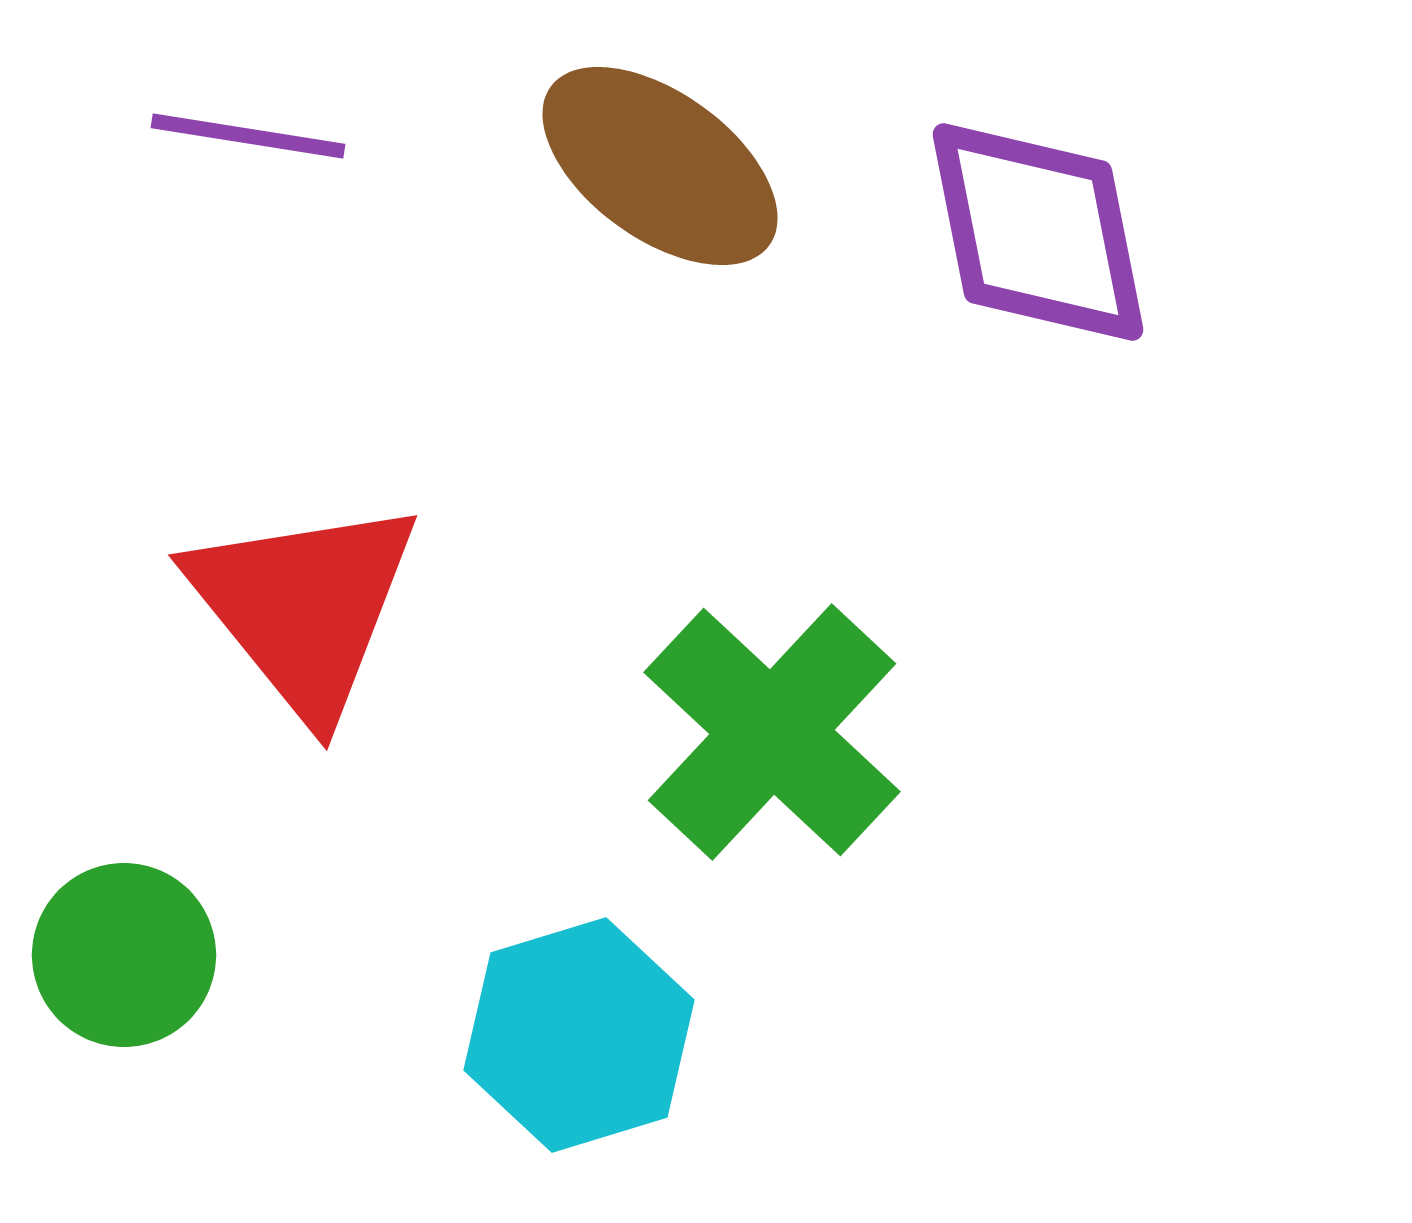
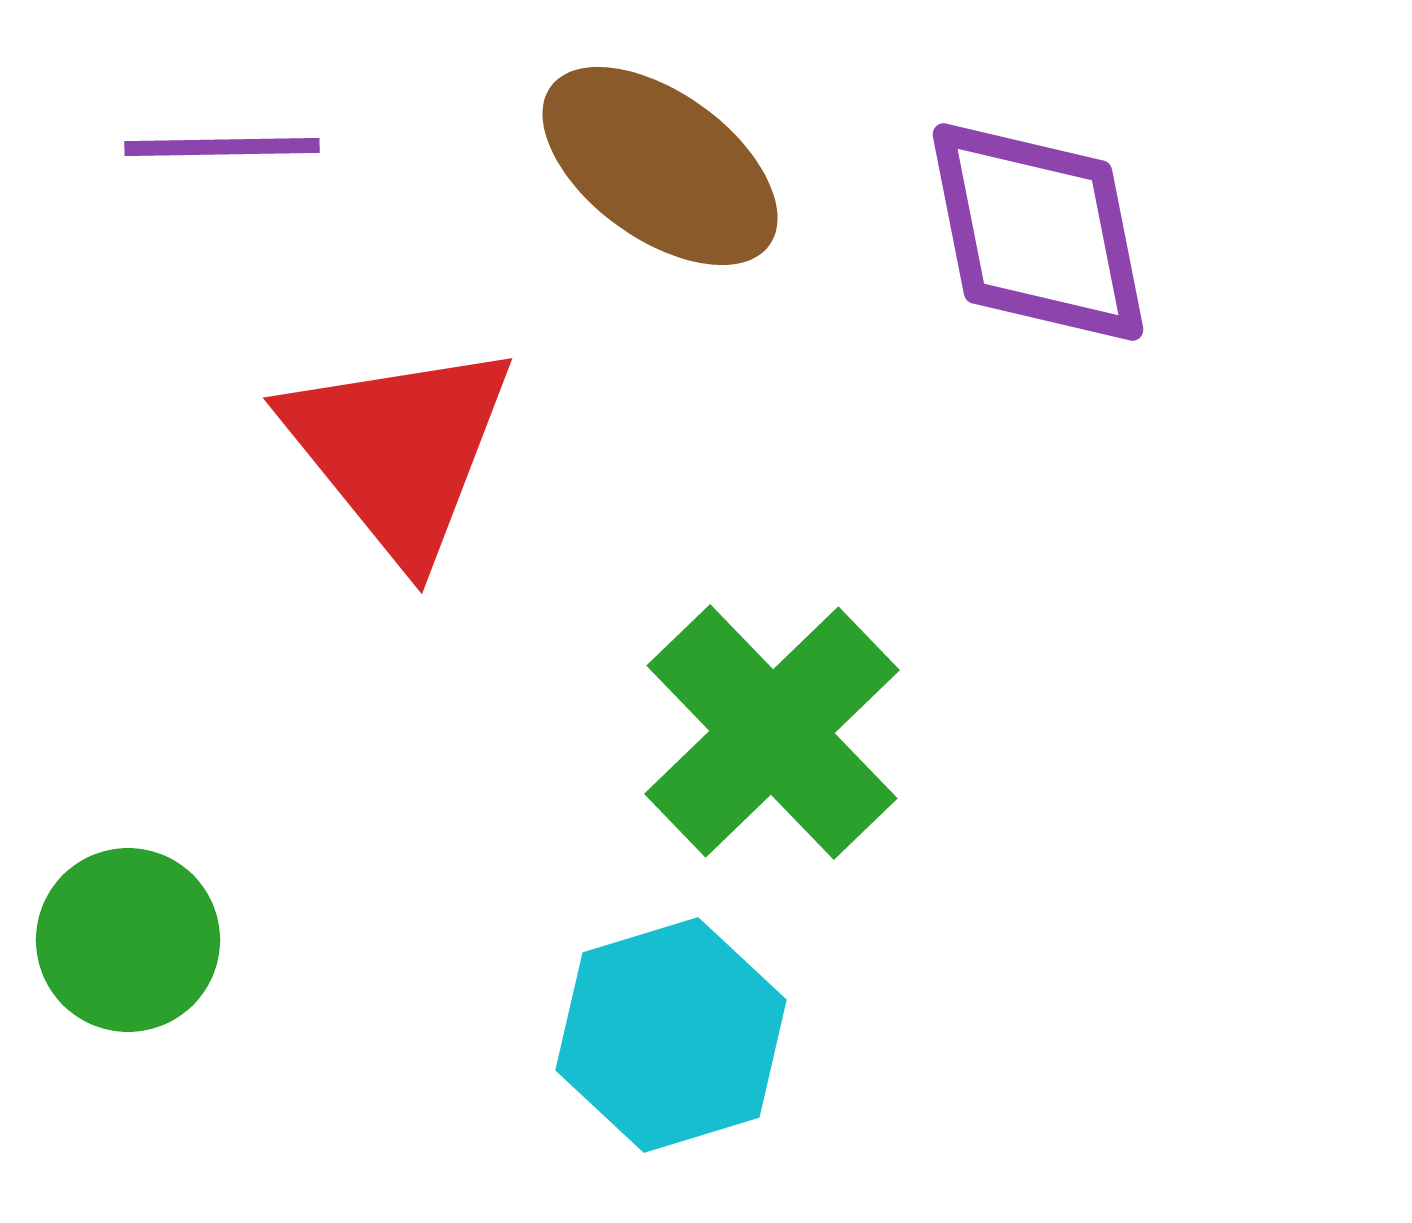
purple line: moved 26 px left, 11 px down; rotated 10 degrees counterclockwise
red triangle: moved 95 px right, 157 px up
green cross: rotated 3 degrees clockwise
green circle: moved 4 px right, 15 px up
cyan hexagon: moved 92 px right
